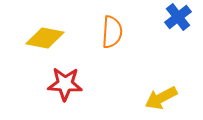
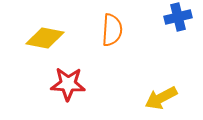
blue cross: rotated 24 degrees clockwise
orange semicircle: moved 2 px up
red star: moved 3 px right
